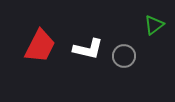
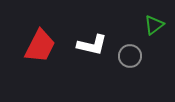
white L-shape: moved 4 px right, 4 px up
gray circle: moved 6 px right
